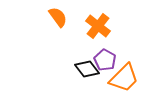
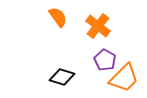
black diamond: moved 25 px left, 8 px down; rotated 35 degrees counterclockwise
